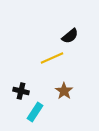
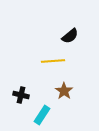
yellow line: moved 1 px right, 3 px down; rotated 20 degrees clockwise
black cross: moved 4 px down
cyan rectangle: moved 7 px right, 3 px down
